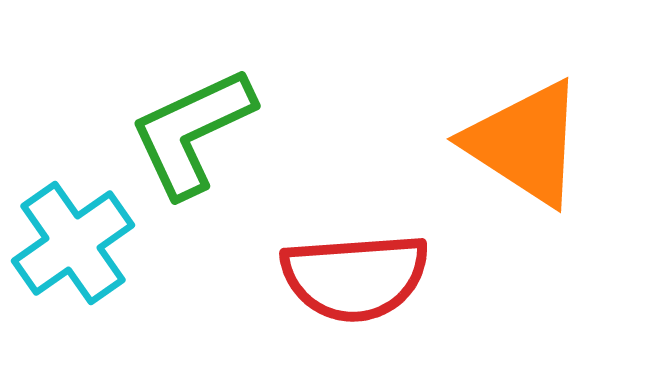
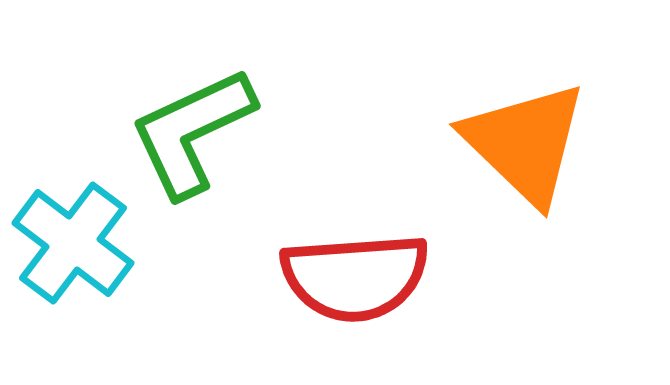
orange triangle: rotated 11 degrees clockwise
cyan cross: rotated 18 degrees counterclockwise
